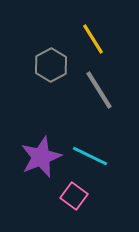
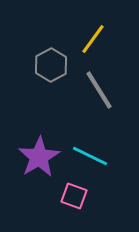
yellow line: rotated 68 degrees clockwise
purple star: moved 2 px left; rotated 9 degrees counterclockwise
pink square: rotated 16 degrees counterclockwise
